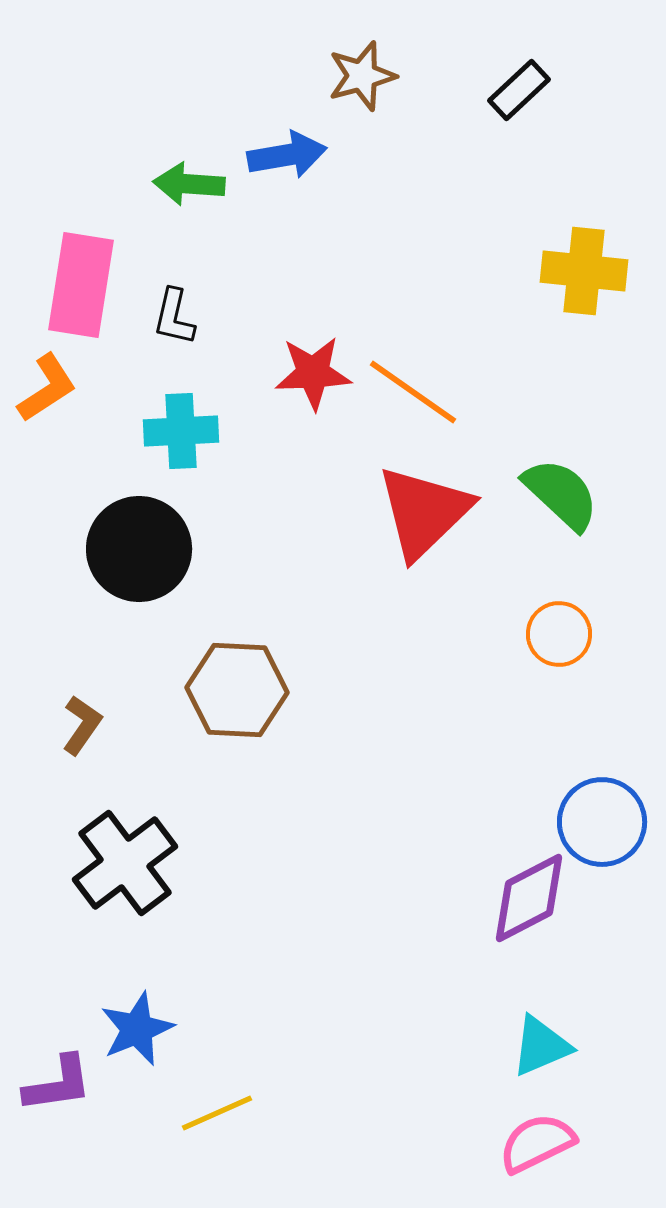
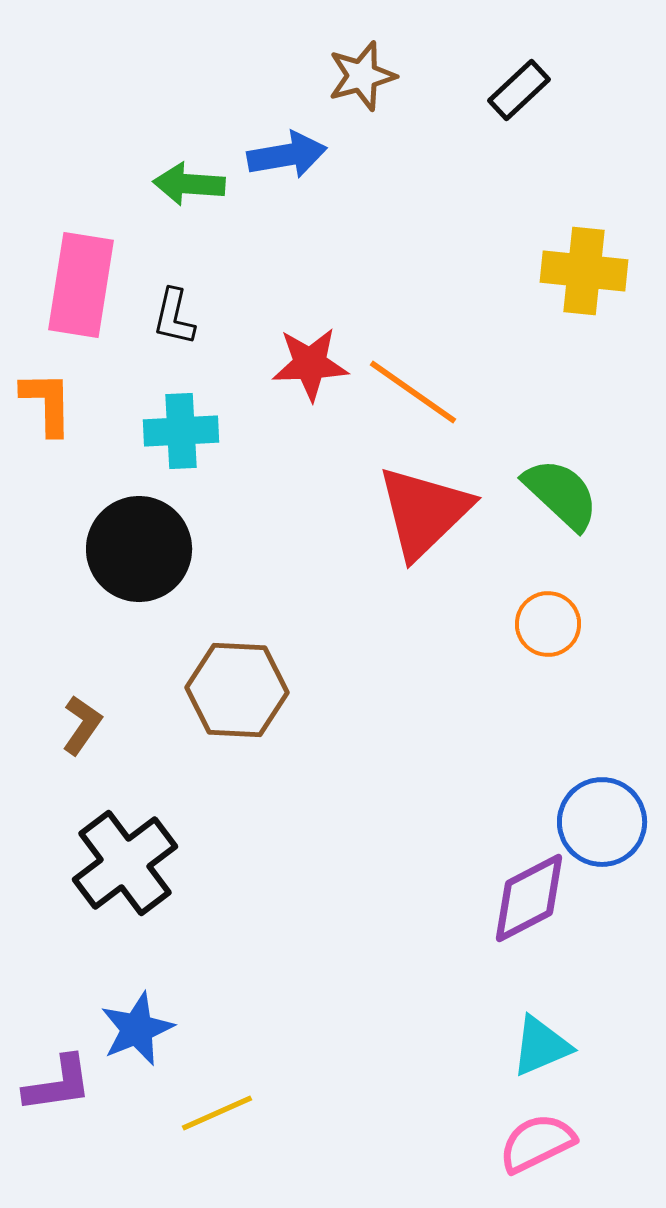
red star: moved 3 px left, 9 px up
orange L-shape: moved 15 px down; rotated 58 degrees counterclockwise
orange circle: moved 11 px left, 10 px up
